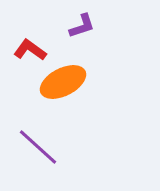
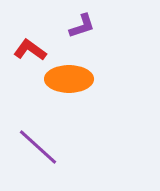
orange ellipse: moved 6 px right, 3 px up; rotated 27 degrees clockwise
